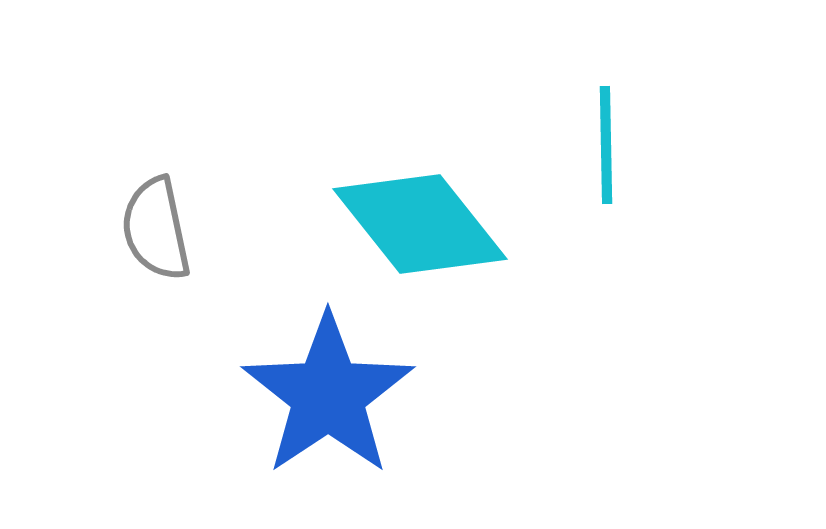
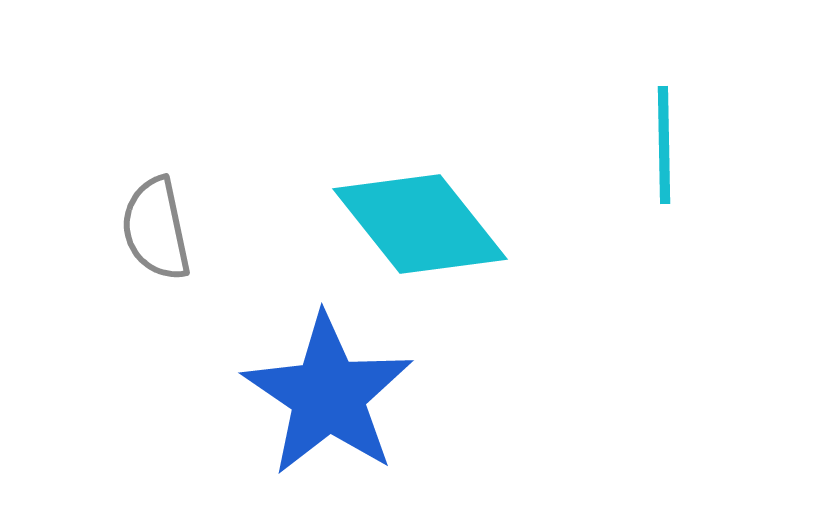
cyan line: moved 58 px right
blue star: rotated 4 degrees counterclockwise
